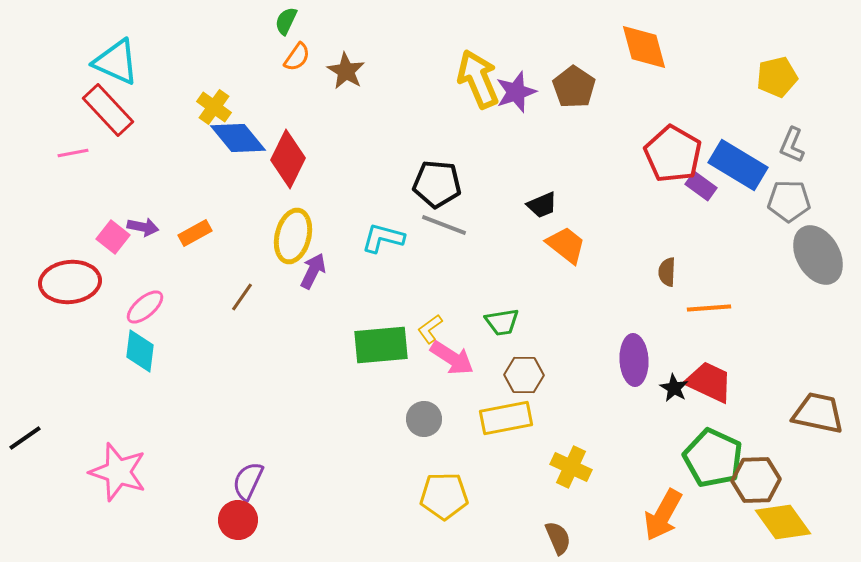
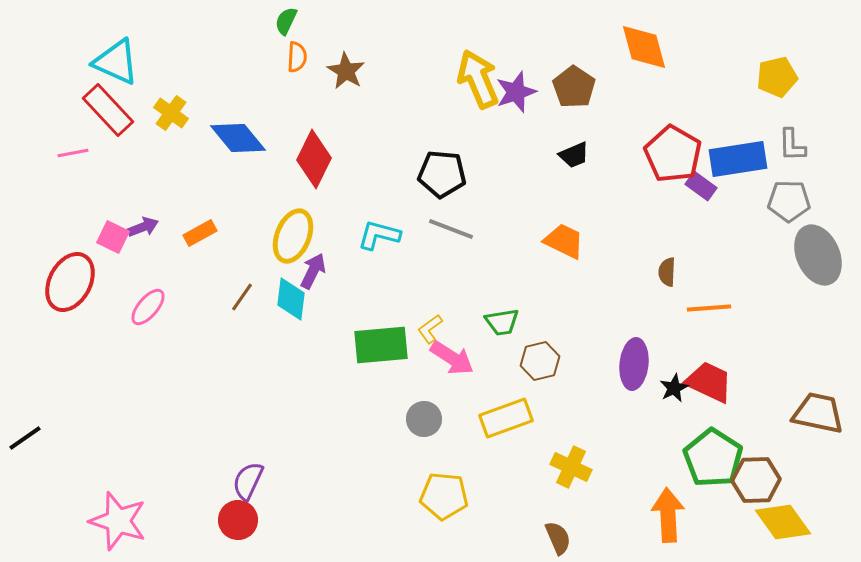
orange semicircle at (297, 57): rotated 32 degrees counterclockwise
yellow cross at (214, 107): moved 43 px left, 6 px down
gray L-shape at (792, 145): rotated 24 degrees counterclockwise
red diamond at (288, 159): moved 26 px right
blue rectangle at (738, 165): moved 6 px up; rotated 40 degrees counterclockwise
black pentagon at (437, 184): moved 5 px right, 10 px up
black trapezoid at (542, 205): moved 32 px right, 50 px up
gray line at (444, 225): moved 7 px right, 4 px down
purple arrow at (143, 227): rotated 32 degrees counterclockwise
orange rectangle at (195, 233): moved 5 px right
yellow ellipse at (293, 236): rotated 8 degrees clockwise
pink square at (113, 237): rotated 12 degrees counterclockwise
cyan L-shape at (383, 238): moved 4 px left, 3 px up
orange trapezoid at (566, 245): moved 2 px left, 4 px up; rotated 12 degrees counterclockwise
gray ellipse at (818, 255): rotated 6 degrees clockwise
red ellipse at (70, 282): rotated 56 degrees counterclockwise
pink ellipse at (145, 307): moved 3 px right; rotated 9 degrees counterclockwise
cyan diamond at (140, 351): moved 151 px right, 52 px up
purple ellipse at (634, 360): moved 4 px down; rotated 9 degrees clockwise
brown hexagon at (524, 375): moved 16 px right, 14 px up; rotated 15 degrees counterclockwise
black star at (674, 388): rotated 16 degrees clockwise
yellow rectangle at (506, 418): rotated 9 degrees counterclockwise
green pentagon at (713, 458): rotated 8 degrees clockwise
pink star at (118, 472): moved 49 px down
yellow pentagon at (444, 496): rotated 6 degrees clockwise
orange arrow at (663, 515): moved 5 px right; rotated 148 degrees clockwise
